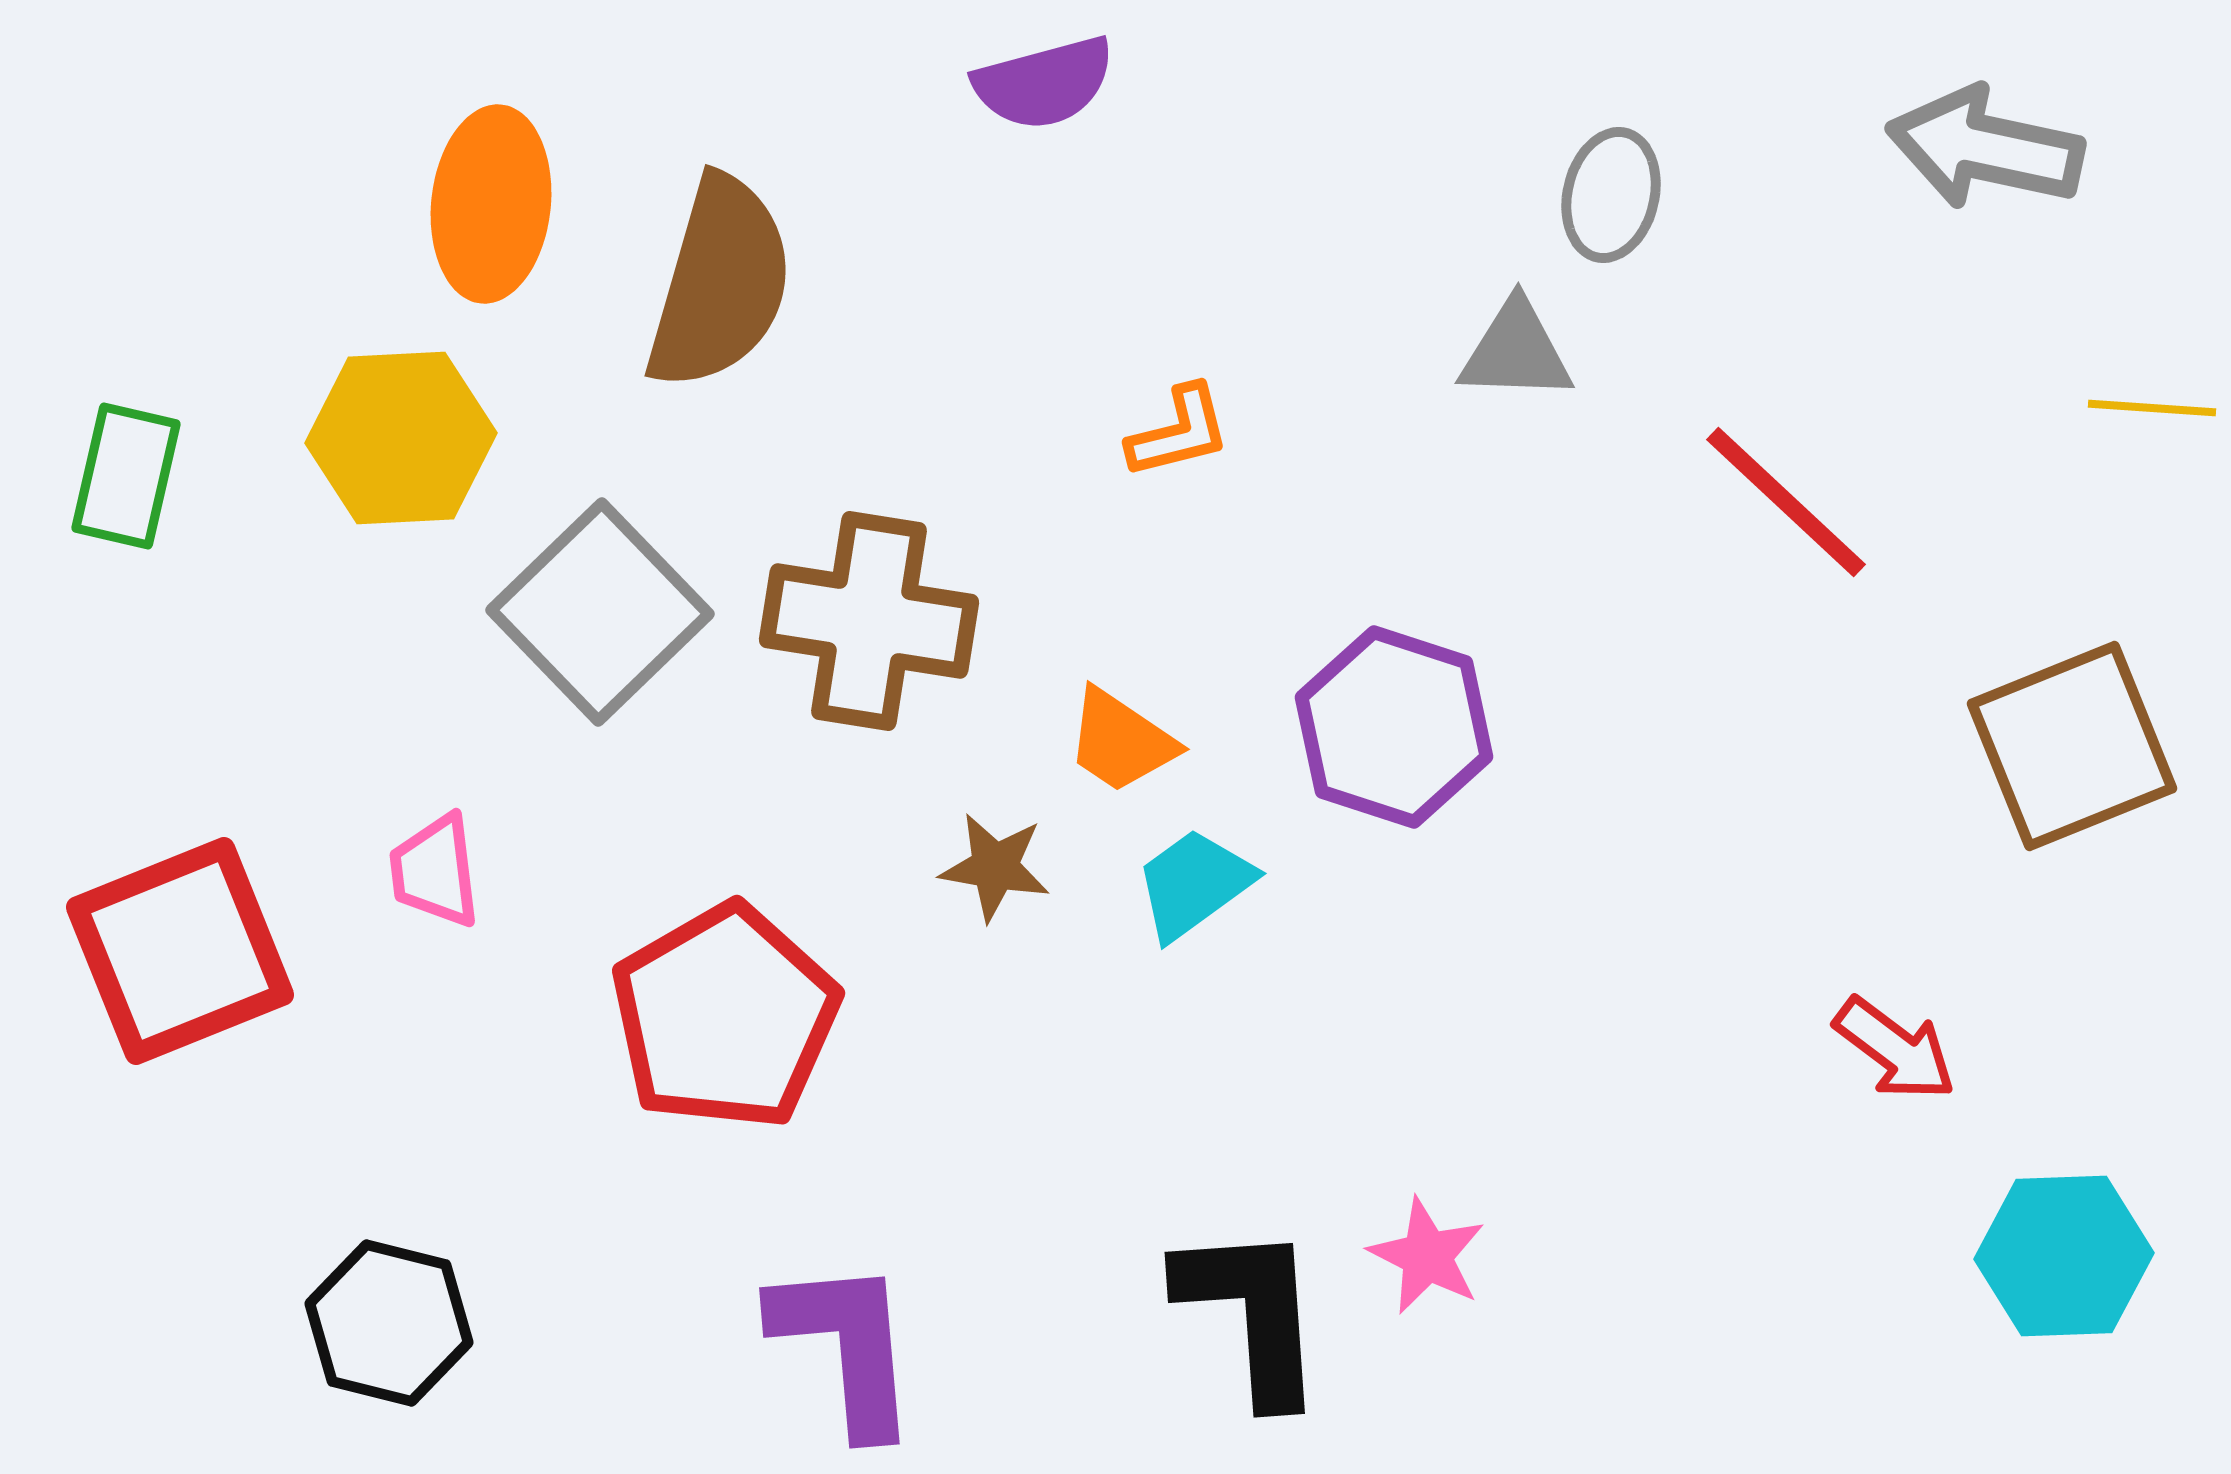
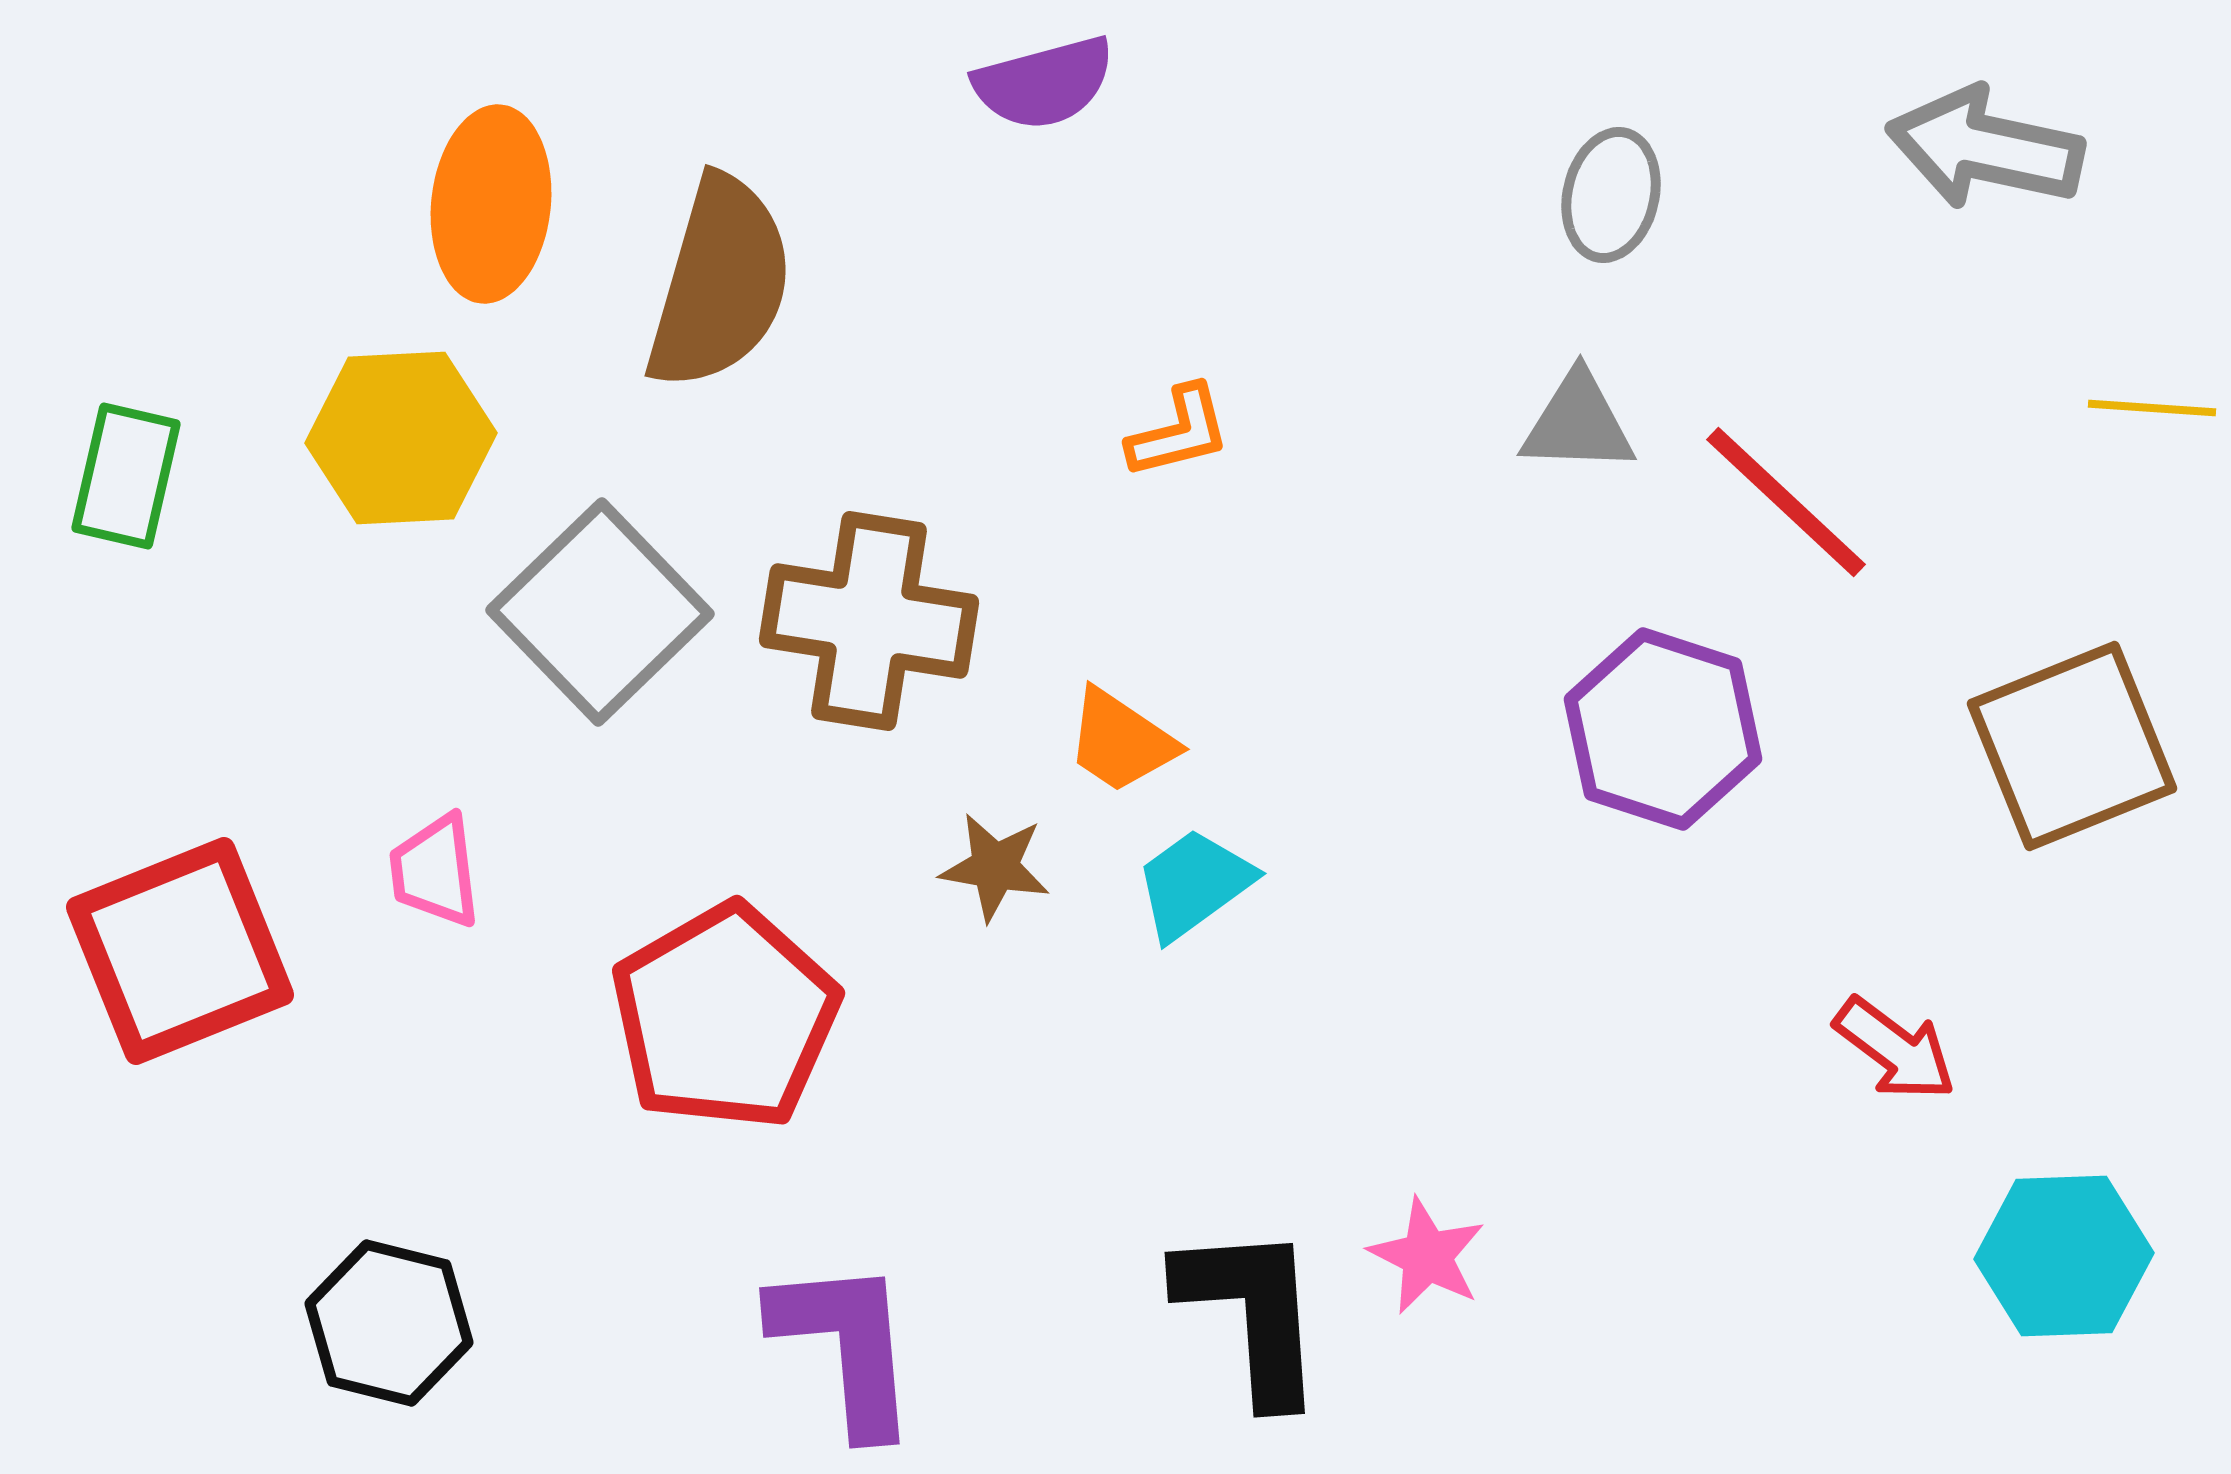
gray triangle: moved 62 px right, 72 px down
purple hexagon: moved 269 px right, 2 px down
